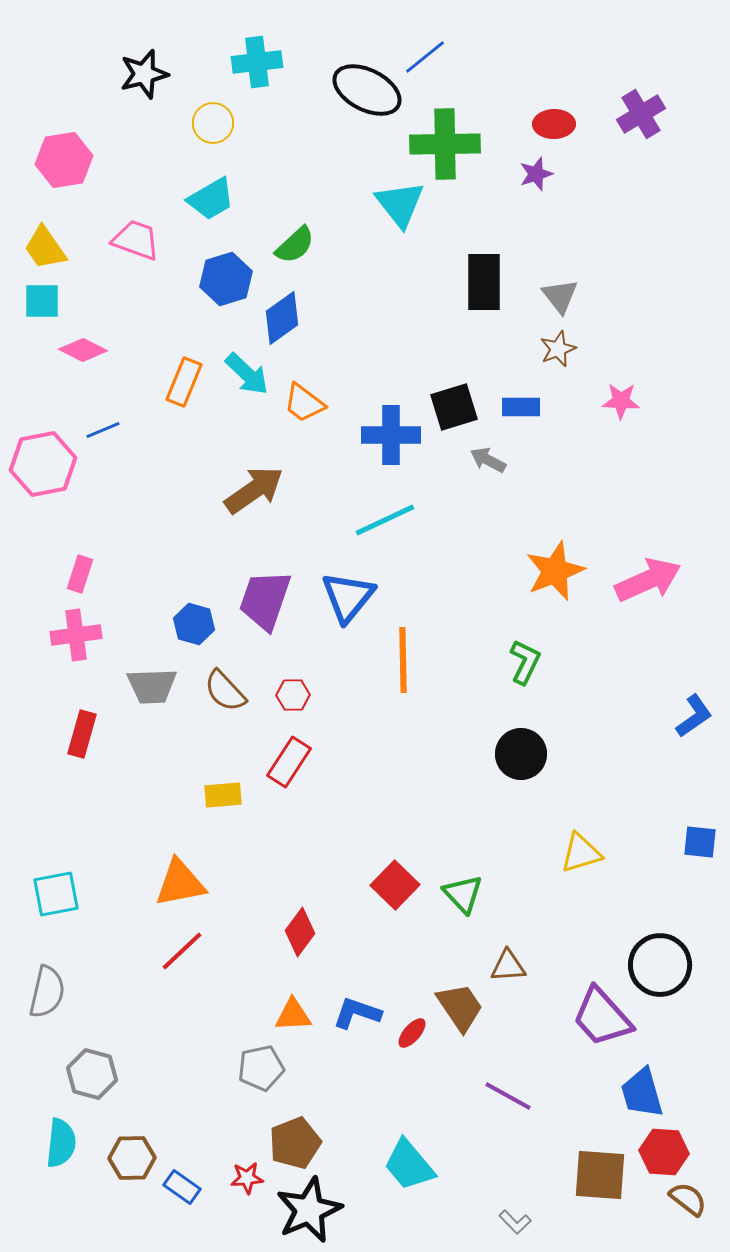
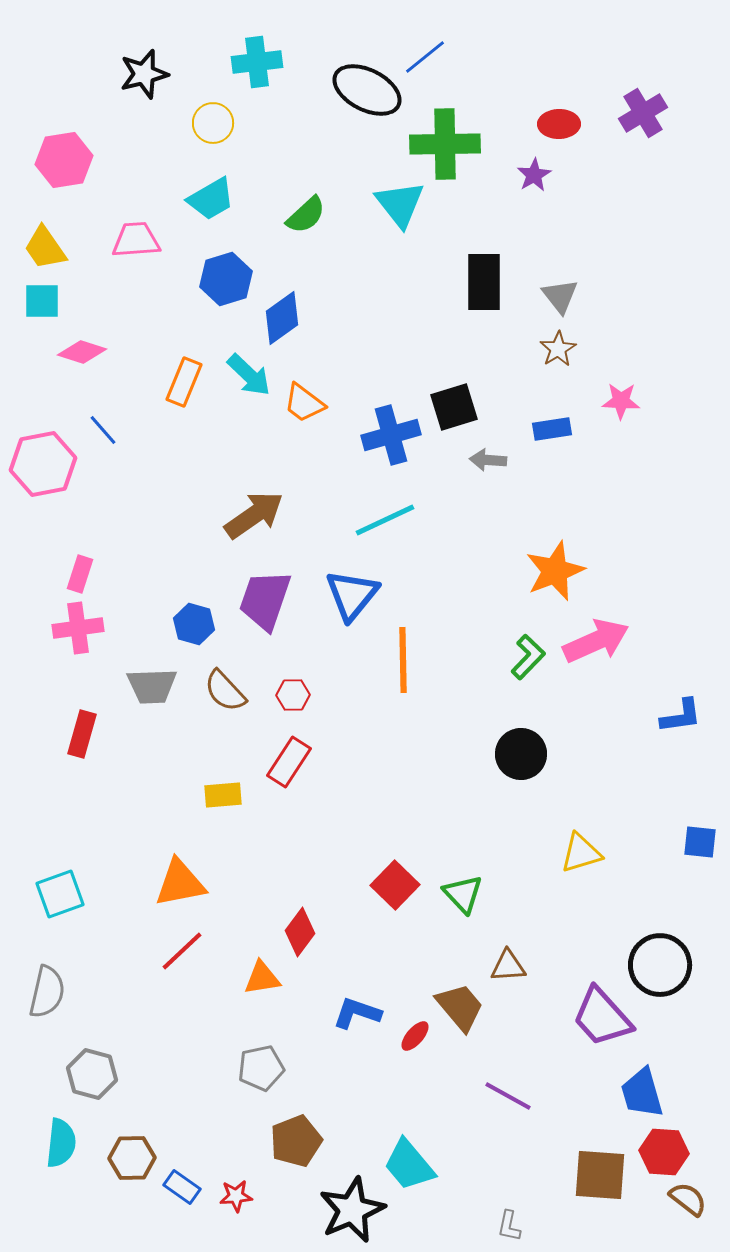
purple cross at (641, 114): moved 2 px right, 1 px up
red ellipse at (554, 124): moved 5 px right
purple star at (536, 174): moved 2 px left, 1 px down; rotated 12 degrees counterclockwise
pink trapezoid at (136, 240): rotated 24 degrees counterclockwise
green semicircle at (295, 245): moved 11 px right, 30 px up
brown star at (558, 349): rotated 9 degrees counterclockwise
pink diamond at (83, 350): moved 1 px left, 2 px down; rotated 9 degrees counterclockwise
cyan arrow at (247, 374): moved 2 px right, 1 px down
blue rectangle at (521, 407): moved 31 px right, 22 px down; rotated 9 degrees counterclockwise
blue line at (103, 430): rotated 72 degrees clockwise
blue cross at (391, 435): rotated 16 degrees counterclockwise
gray arrow at (488, 460): rotated 24 degrees counterclockwise
brown arrow at (254, 490): moved 25 px down
pink arrow at (648, 580): moved 52 px left, 61 px down
blue triangle at (348, 597): moved 4 px right, 2 px up
pink cross at (76, 635): moved 2 px right, 7 px up
green L-shape at (525, 662): moved 3 px right, 5 px up; rotated 18 degrees clockwise
blue L-shape at (694, 716): moved 13 px left; rotated 27 degrees clockwise
cyan square at (56, 894): moved 4 px right; rotated 9 degrees counterclockwise
brown trapezoid at (460, 1007): rotated 6 degrees counterclockwise
orange triangle at (293, 1015): moved 31 px left, 37 px up; rotated 6 degrees counterclockwise
red ellipse at (412, 1033): moved 3 px right, 3 px down
brown pentagon at (295, 1143): moved 1 px right, 2 px up
red star at (247, 1178): moved 11 px left, 18 px down
black star at (309, 1210): moved 43 px right
gray L-shape at (515, 1222): moved 6 px left, 4 px down; rotated 56 degrees clockwise
